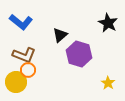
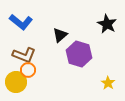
black star: moved 1 px left, 1 px down
